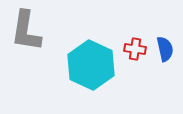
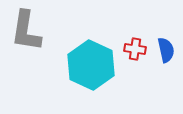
blue semicircle: moved 1 px right, 1 px down
